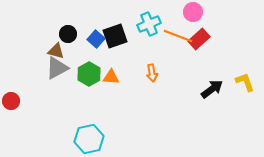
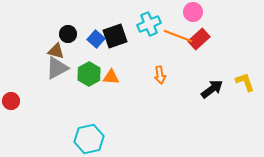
orange arrow: moved 8 px right, 2 px down
